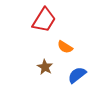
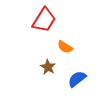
brown star: moved 3 px right
blue semicircle: moved 4 px down
